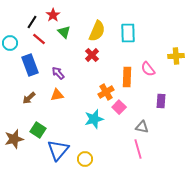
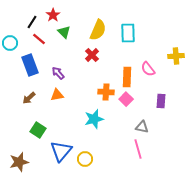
yellow semicircle: moved 1 px right, 1 px up
orange cross: rotated 35 degrees clockwise
pink square: moved 7 px right, 8 px up
brown star: moved 5 px right, 23 px down
blue triangle: moved 3 px right, 1 px down
